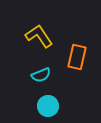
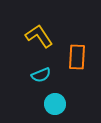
orange rectangle: rotated 10 degrees counterclockwise
cyan circle: moved 7 px right, 2 px up
